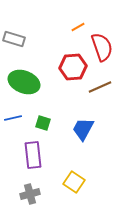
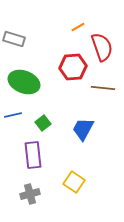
brown line: moved 3 px right, 1 px down; rotated 30 degrees clockwise
blue line: moved 3 px up
green square: rotated 35 degrees clockwise
